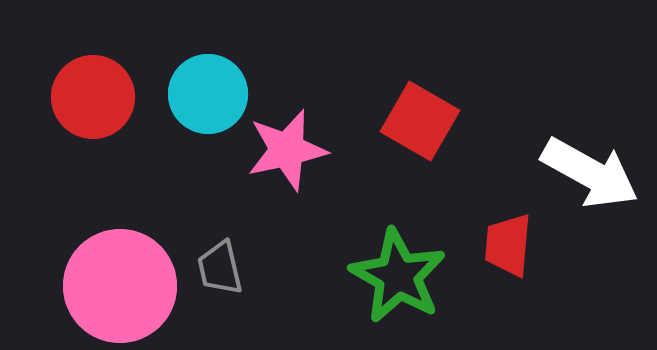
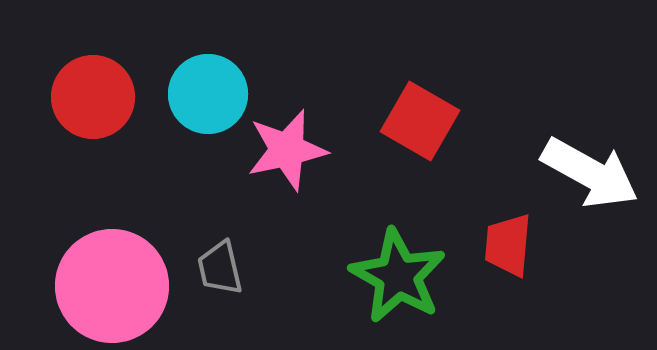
pink circle: moved 8 px left
